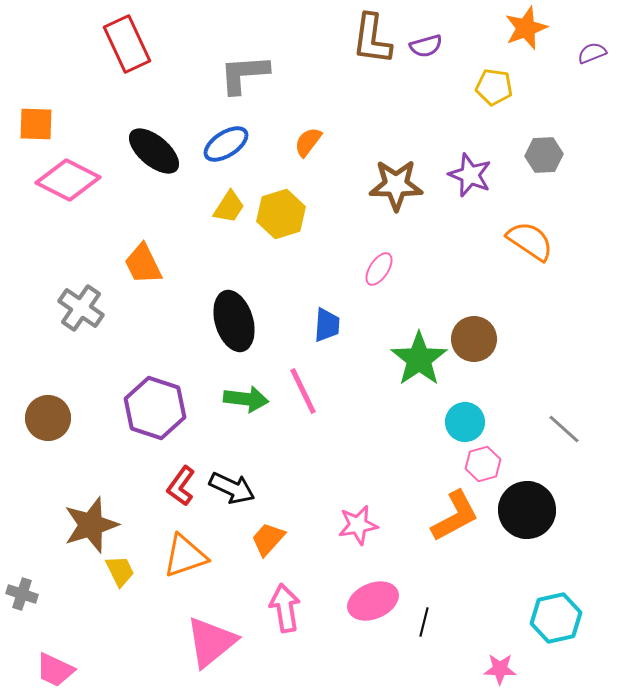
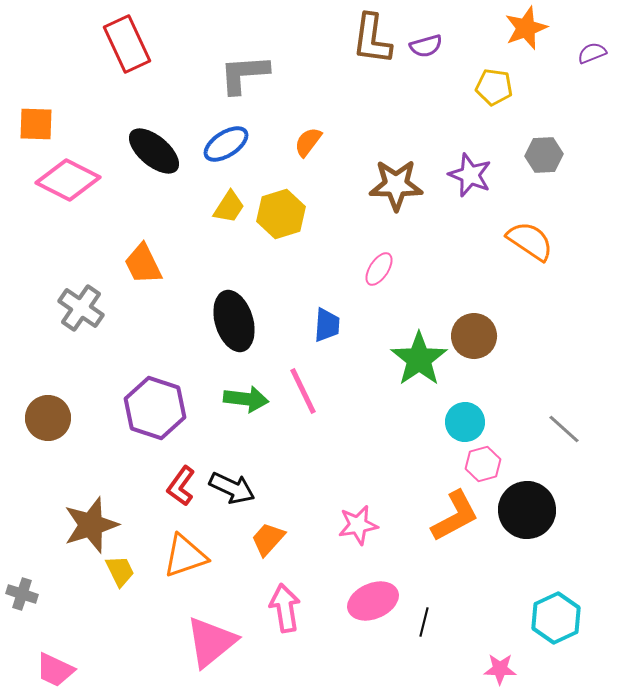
brown circle at (474, 339): moved 3 px up
cyan hexagon at (556, 618): rotated 12 degrees counterclockwise
